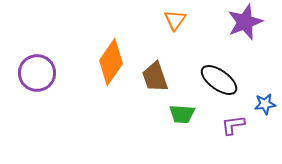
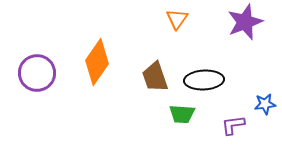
orange triangle: moved 2 px right, 1 px up
orange diamond: moved 14 px left
black ellipse: moved 15 px left; rotated 39 degrees counterclockwise
